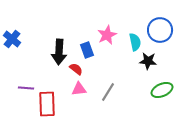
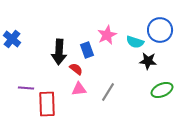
cyan semicircle: rotated 120 degrees clockwise
